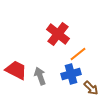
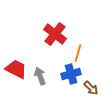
red cross: moved 3 px left
orange line: moved 1 px up; rotated 36 degrees counterclockwise
red trapezoid: moved 1 px up
